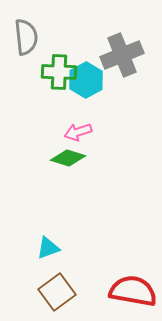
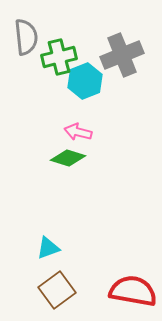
green cross: moved 15 px up; rotated 16 degrees counterclockwise
cyan hexagon: moved 1 px left, 1 px down; rotated 8 degrees clockwise
pink arrow: rotated 32 degrees clockwise
brown square: moved 2 px up
